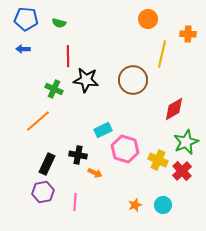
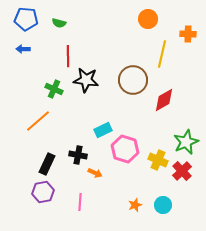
red diamond: moved 10 px left, 9 px up
pink line: moved 5 px right
